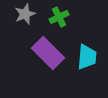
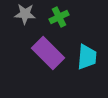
gray star: rotated 25 degrees clockwise
